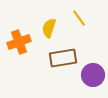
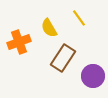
yellow semicircle: rotated 48 degrees counterclockwise
brown rectangle: rotated 48 degrees counterclockwise
purple circle: moved 1 px down
